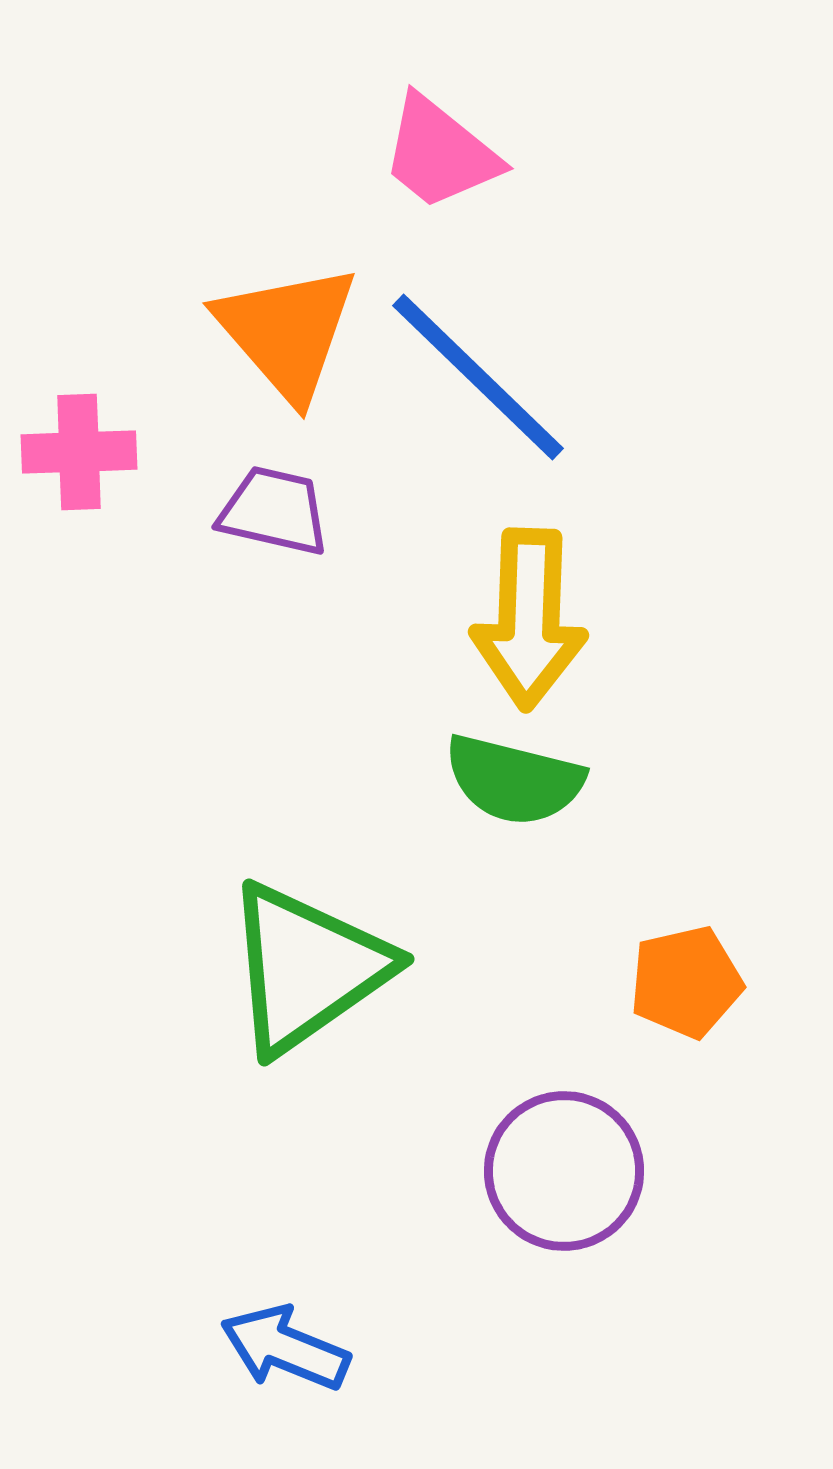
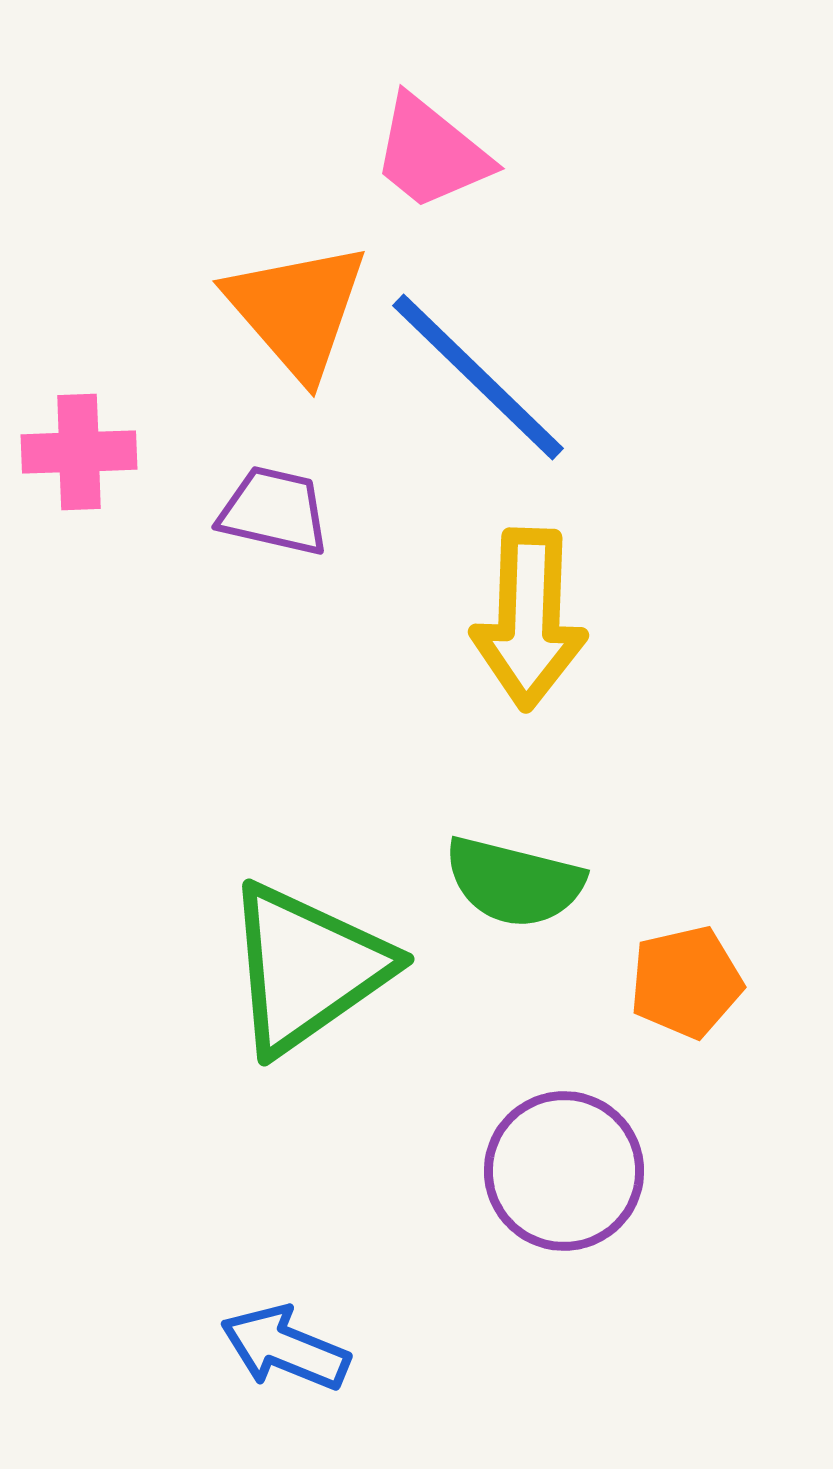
pink trapezoid: moved 9 px left
orange triangle: moved 10 px right, 22 px up
green semicircle: moved 102 px down
